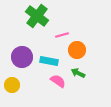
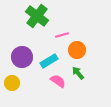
cyan rectangle: rotated 42 degrees counterclockwise
green arrow: rotated 24 degrees clockwise
yellow circle: moved 2 px up
